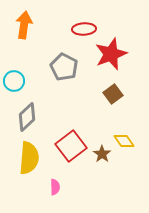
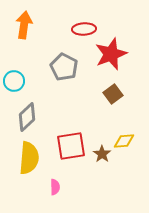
yellow diamond: rotated 60 degrees counterclockwise
red square: rotated 28 degrees clockwise
